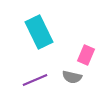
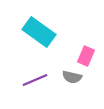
cyan rectangle: rotated 28 degrees counterclockwise
pink rectangle: moved 1 px down
